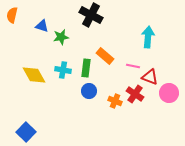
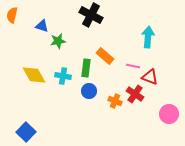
green star: moved 3 px left, 4 px down
cyan cross: moved 6 px down
pink circle: moved 21 px down
